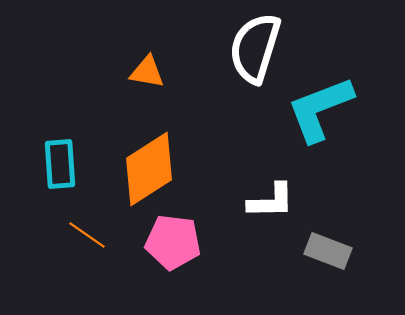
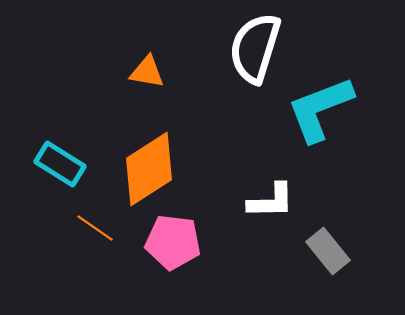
cyan rectangle: rotated 54 degrees counterclockwise
orange line: moved 8 px right, 7 px up
gray rectangle: rotated 30 degrees clockwise
